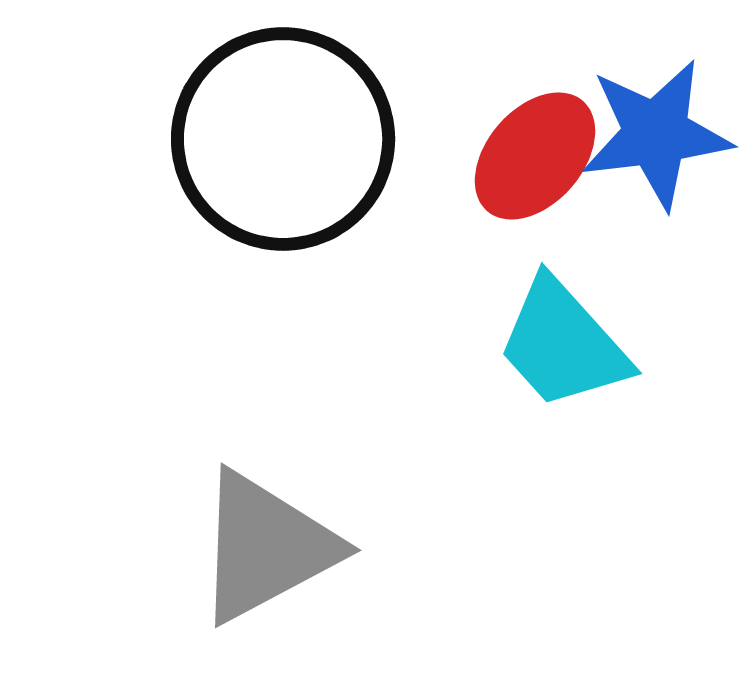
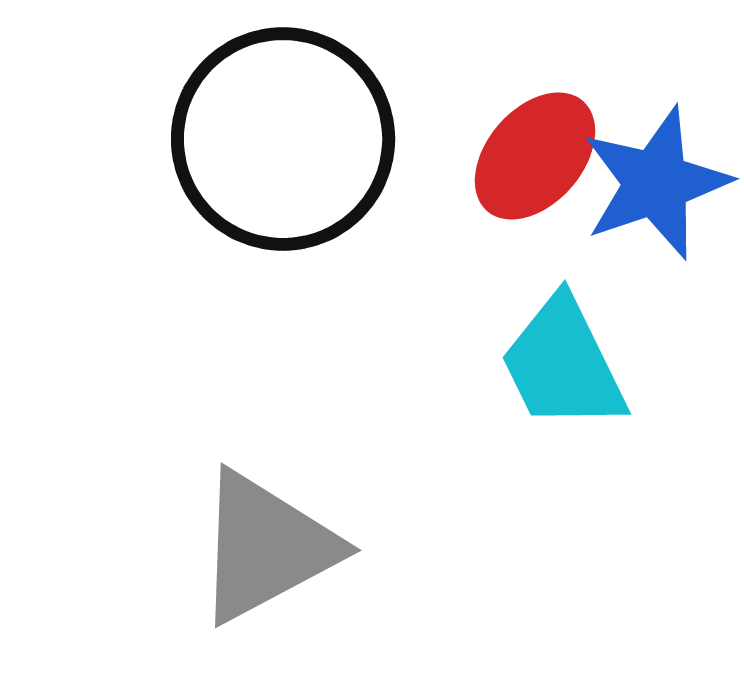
blue star: moved 49 px down; rotated 12 degrees counterclockwise
cyan trapezoid: moved 20 px down; rotated 16 degrees clockwise
